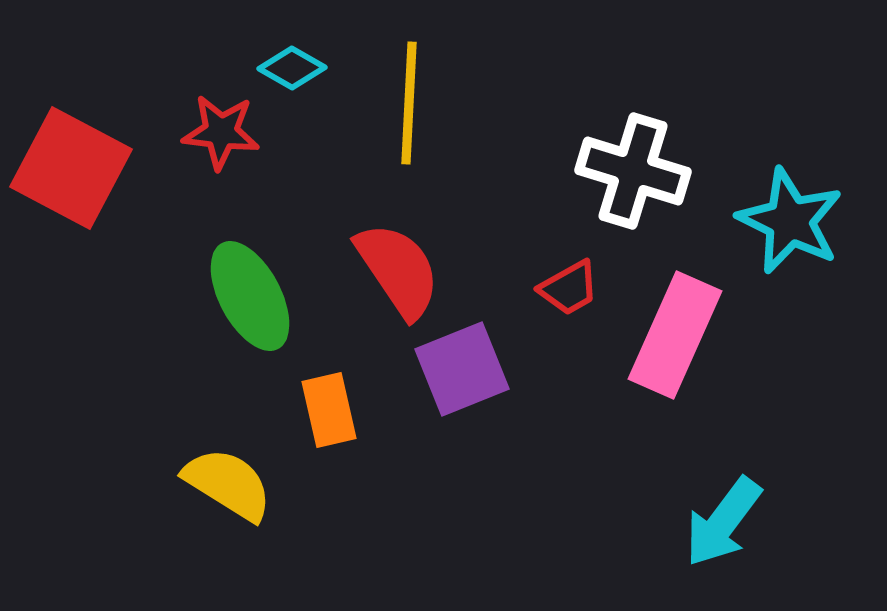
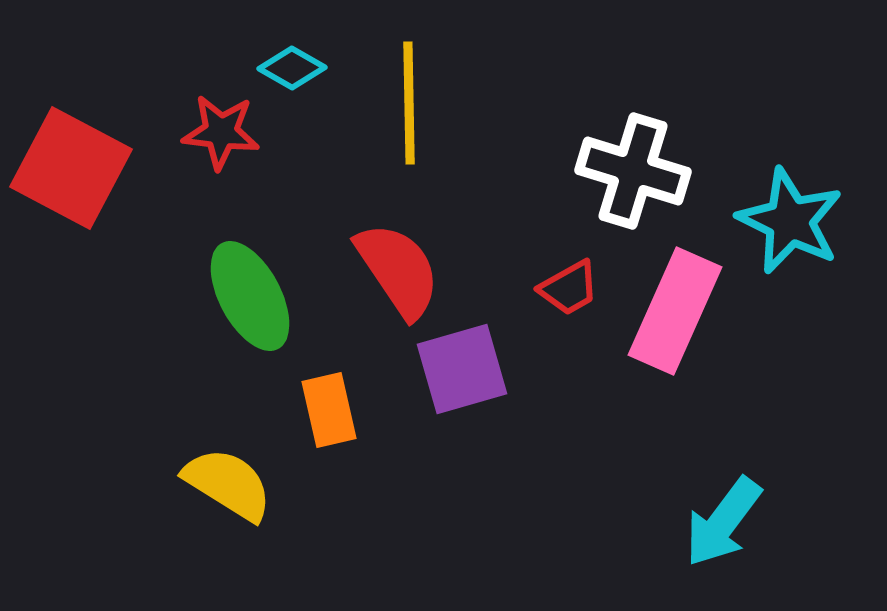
yellow line: rotated 4 degrees counterclockwise
pink rectangle: moved 24 px up
purple square: rotated 6 degrees clockwise
